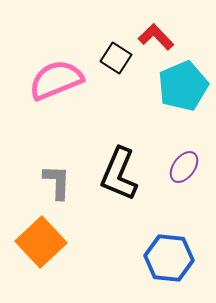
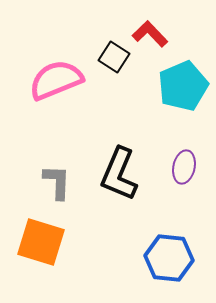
red L-shape: moved 6 px left, 3 px up
black square: moved 2 px left, 1 px up
purple ellipse: rotated 24 degrees counterclockwise
orange square: rotated 30 degrees counterclockwise
